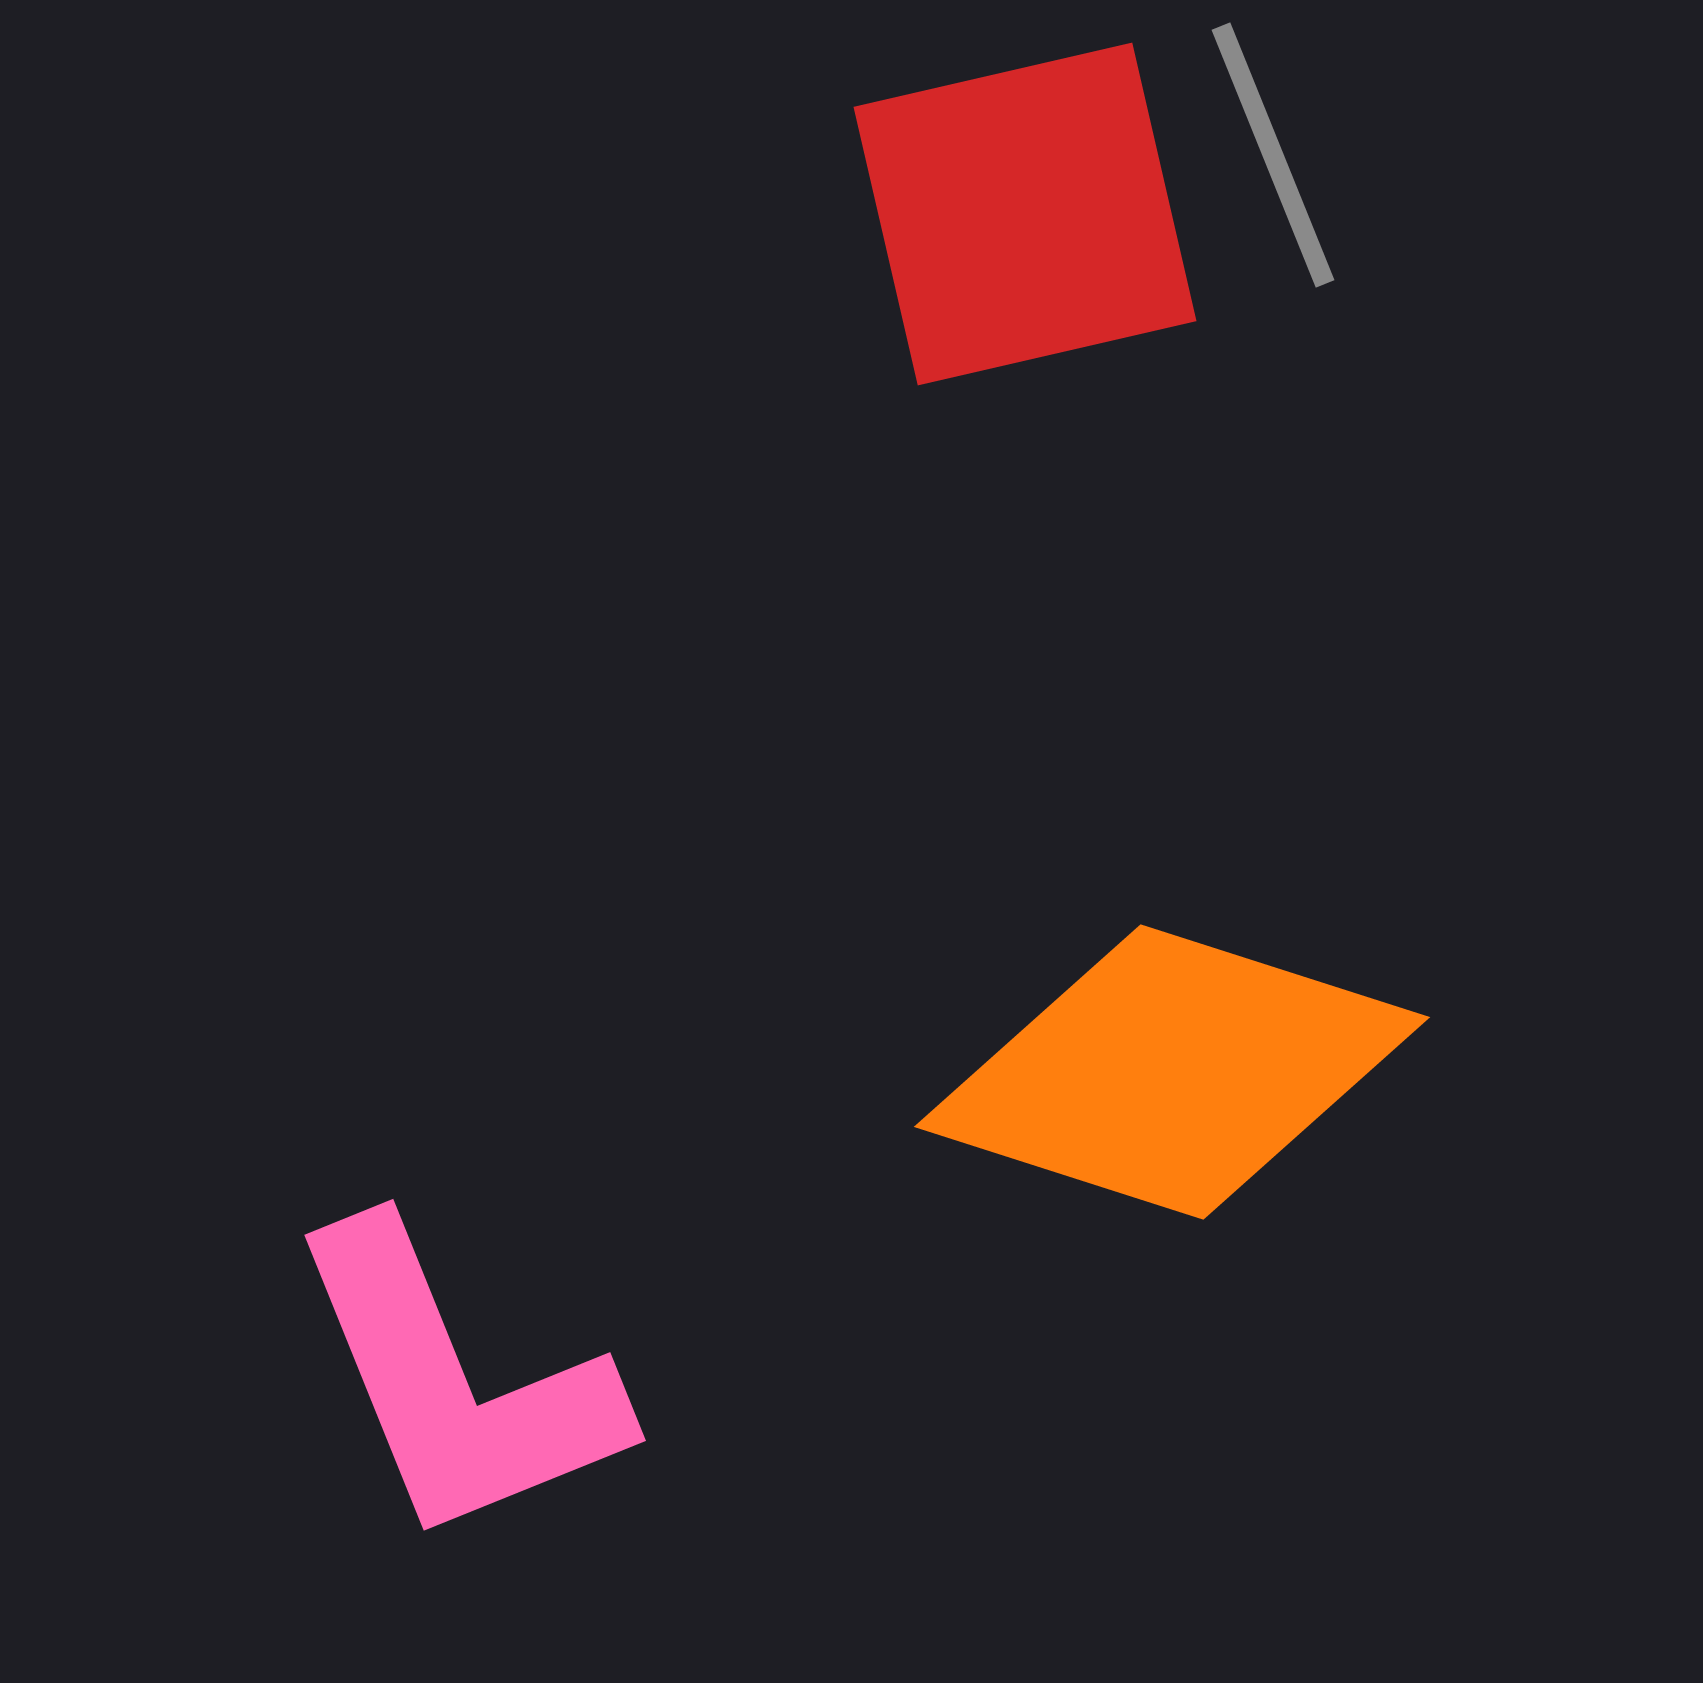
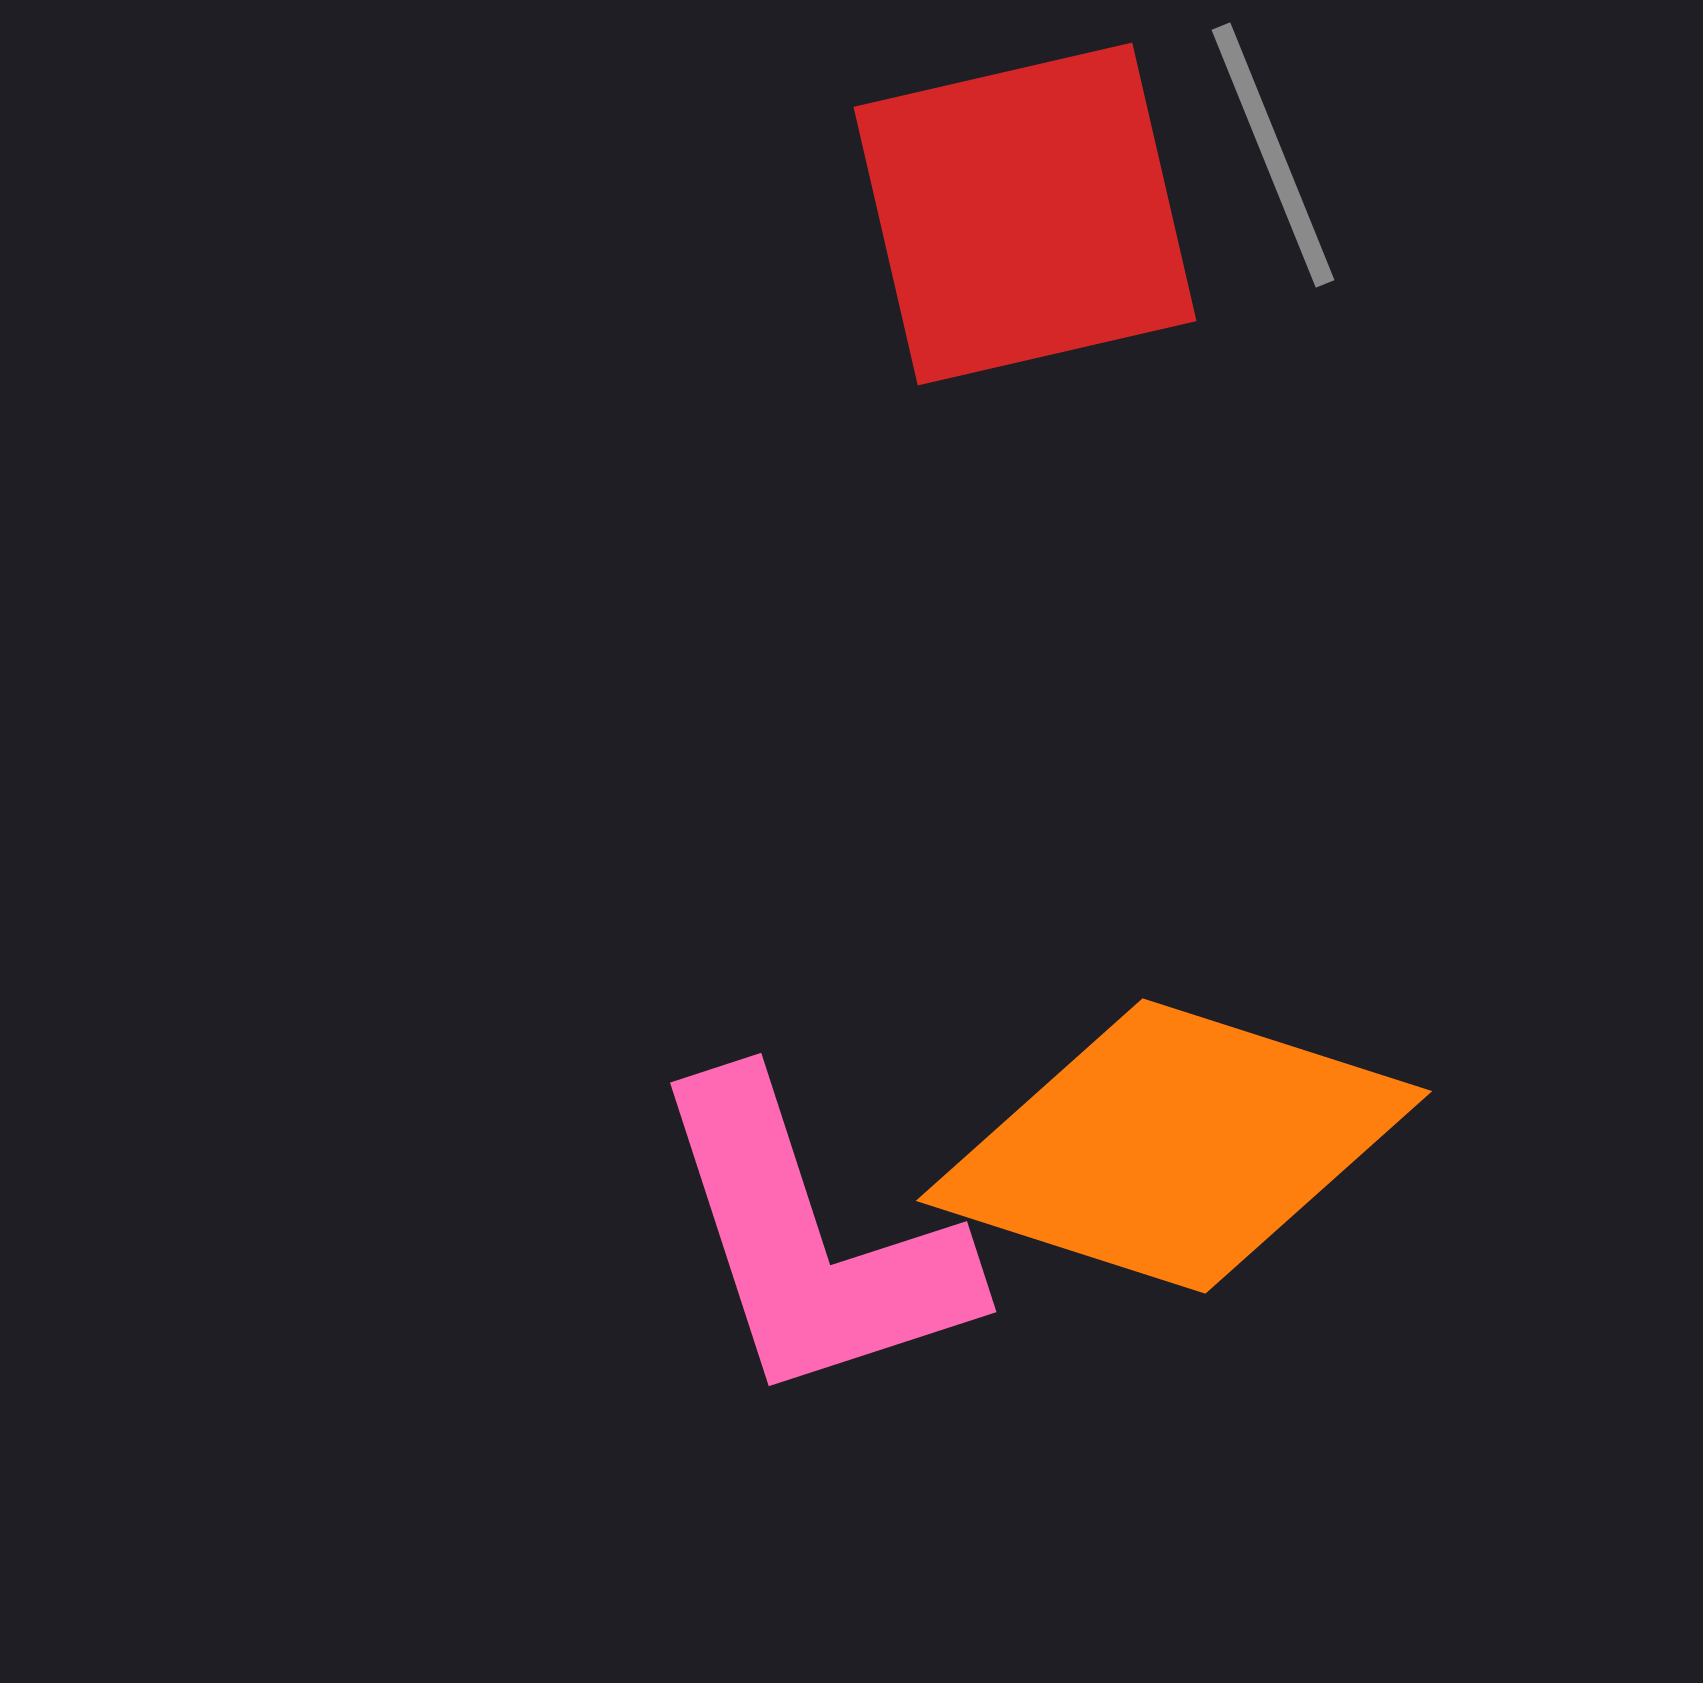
orange diamond: moved 2 px right, 74 px down
pink L-shape: moved 355 px right, 142 px up; rotated 4 degrees clockwise
